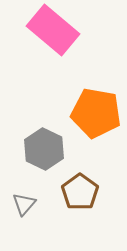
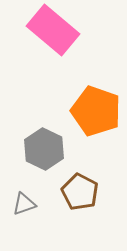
orange pentagon: moved 2 px up; rotated 9 degrees clockwise
brown pentagon: rotated 9 degrees counterclockwise
gray triangle: rotated 30 degrees clockwise
